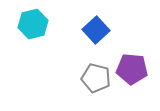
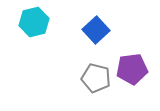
cyan hexagon: moved 1 px right, 2 px up
purple pentagon: rotated 12 degrees counterclockwise
